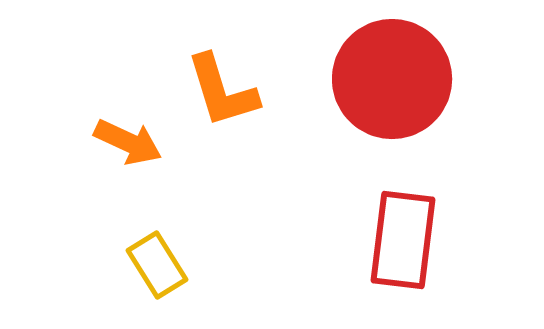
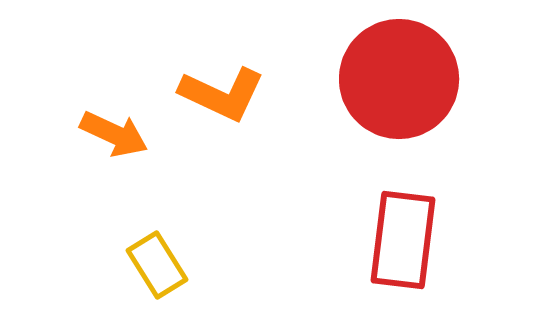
red circle: moved 7 px right
orange L-shape: moved 3 px down; rotated 48 degrees counterclockwise
orange arrow: moved 14 px left, 8 px up
